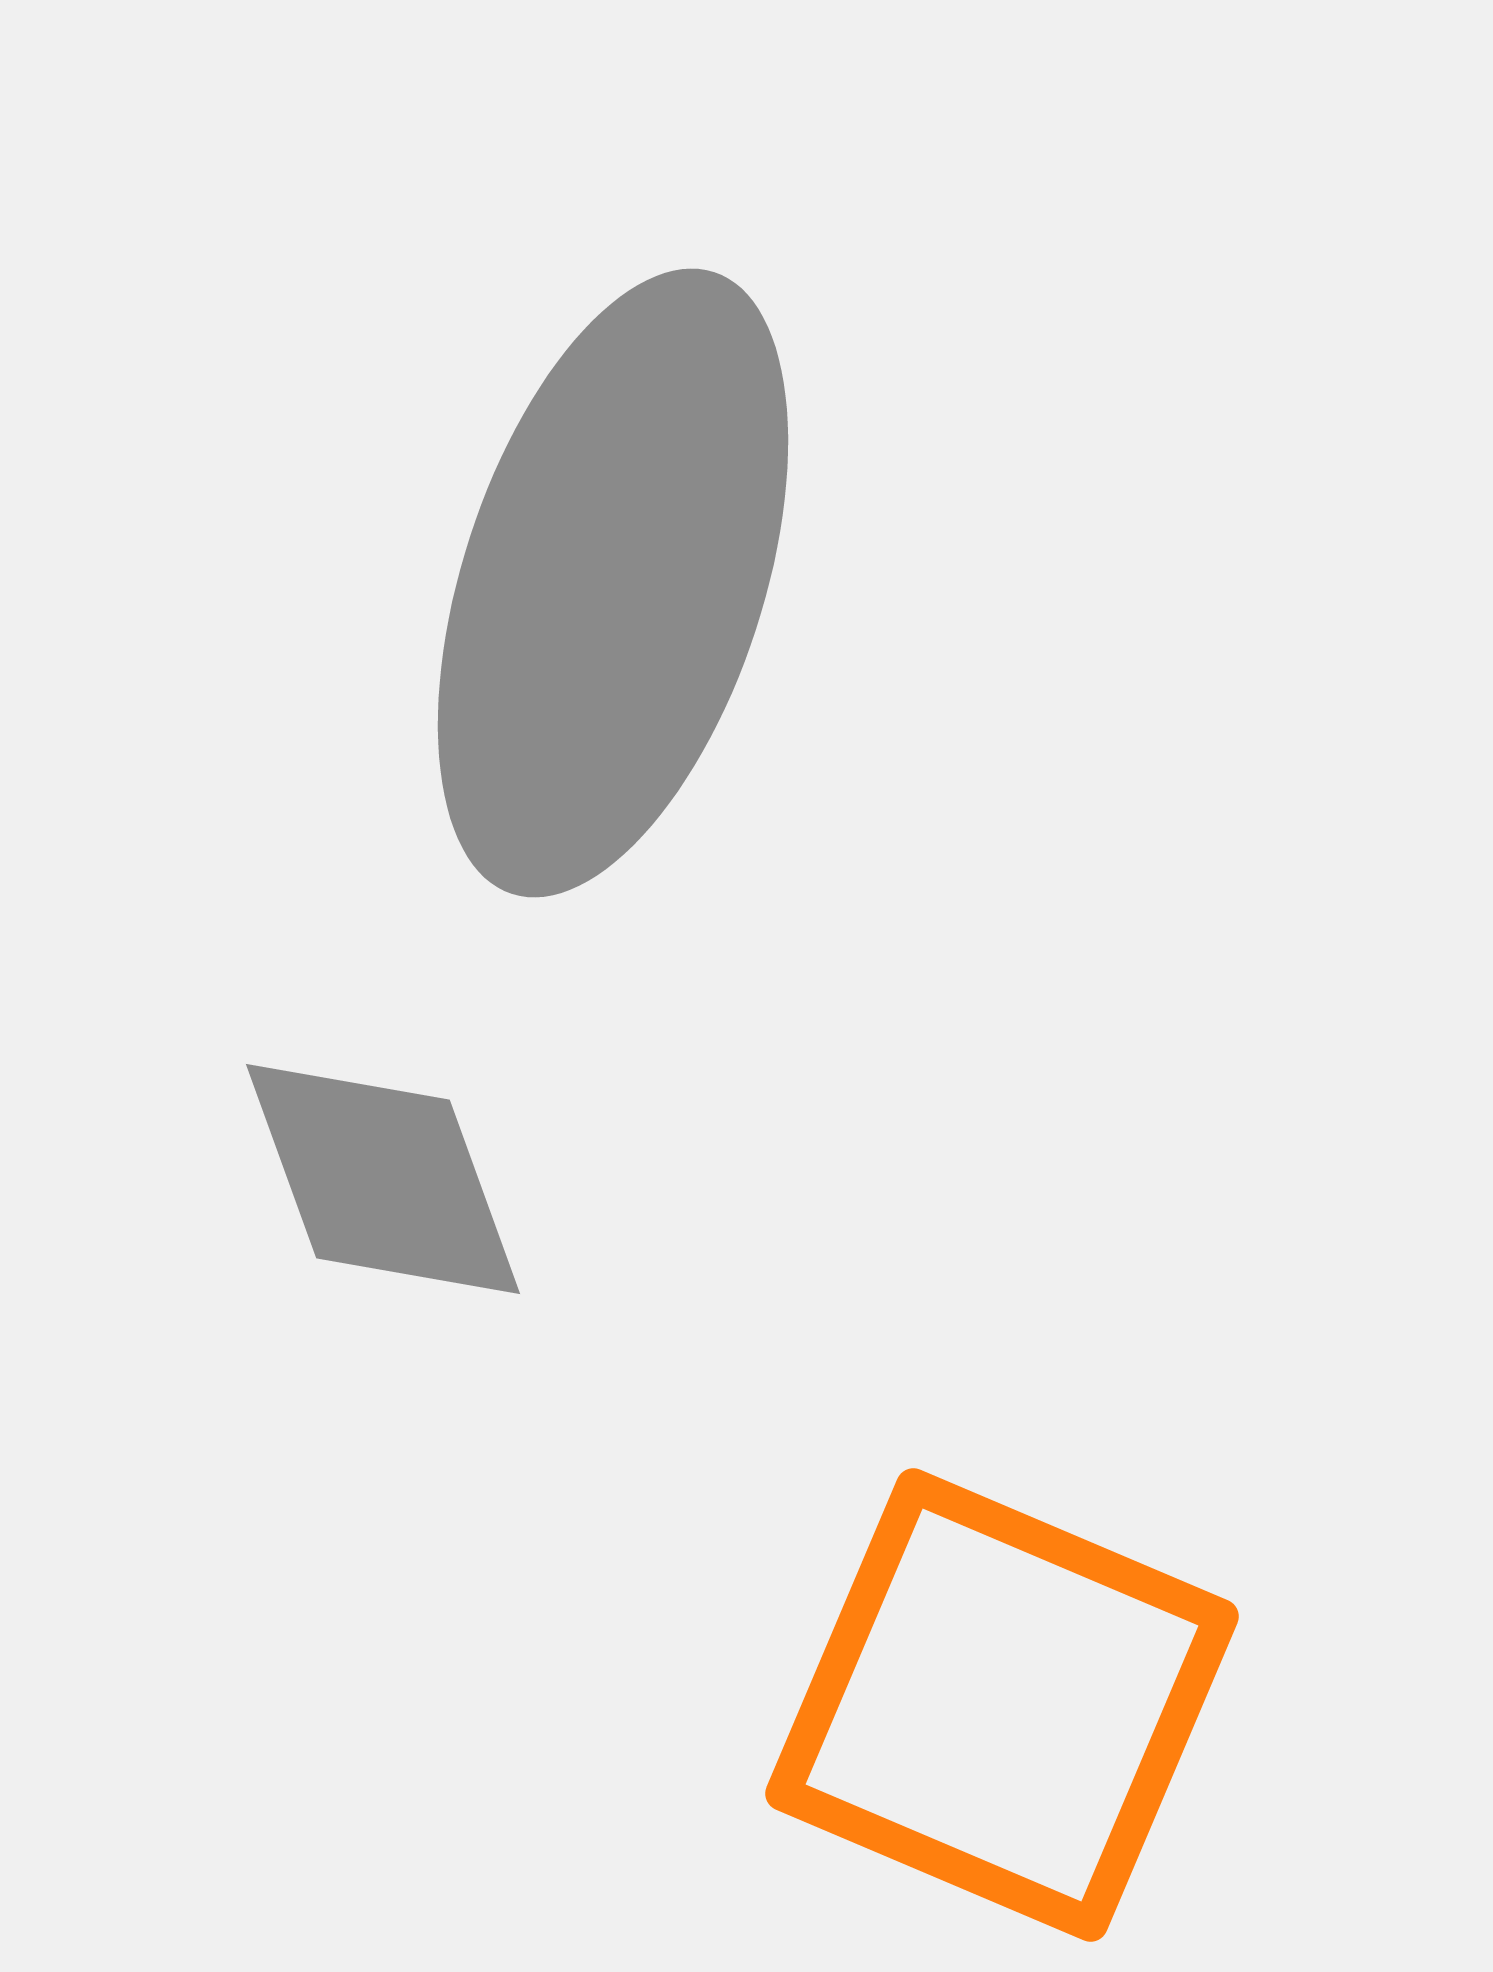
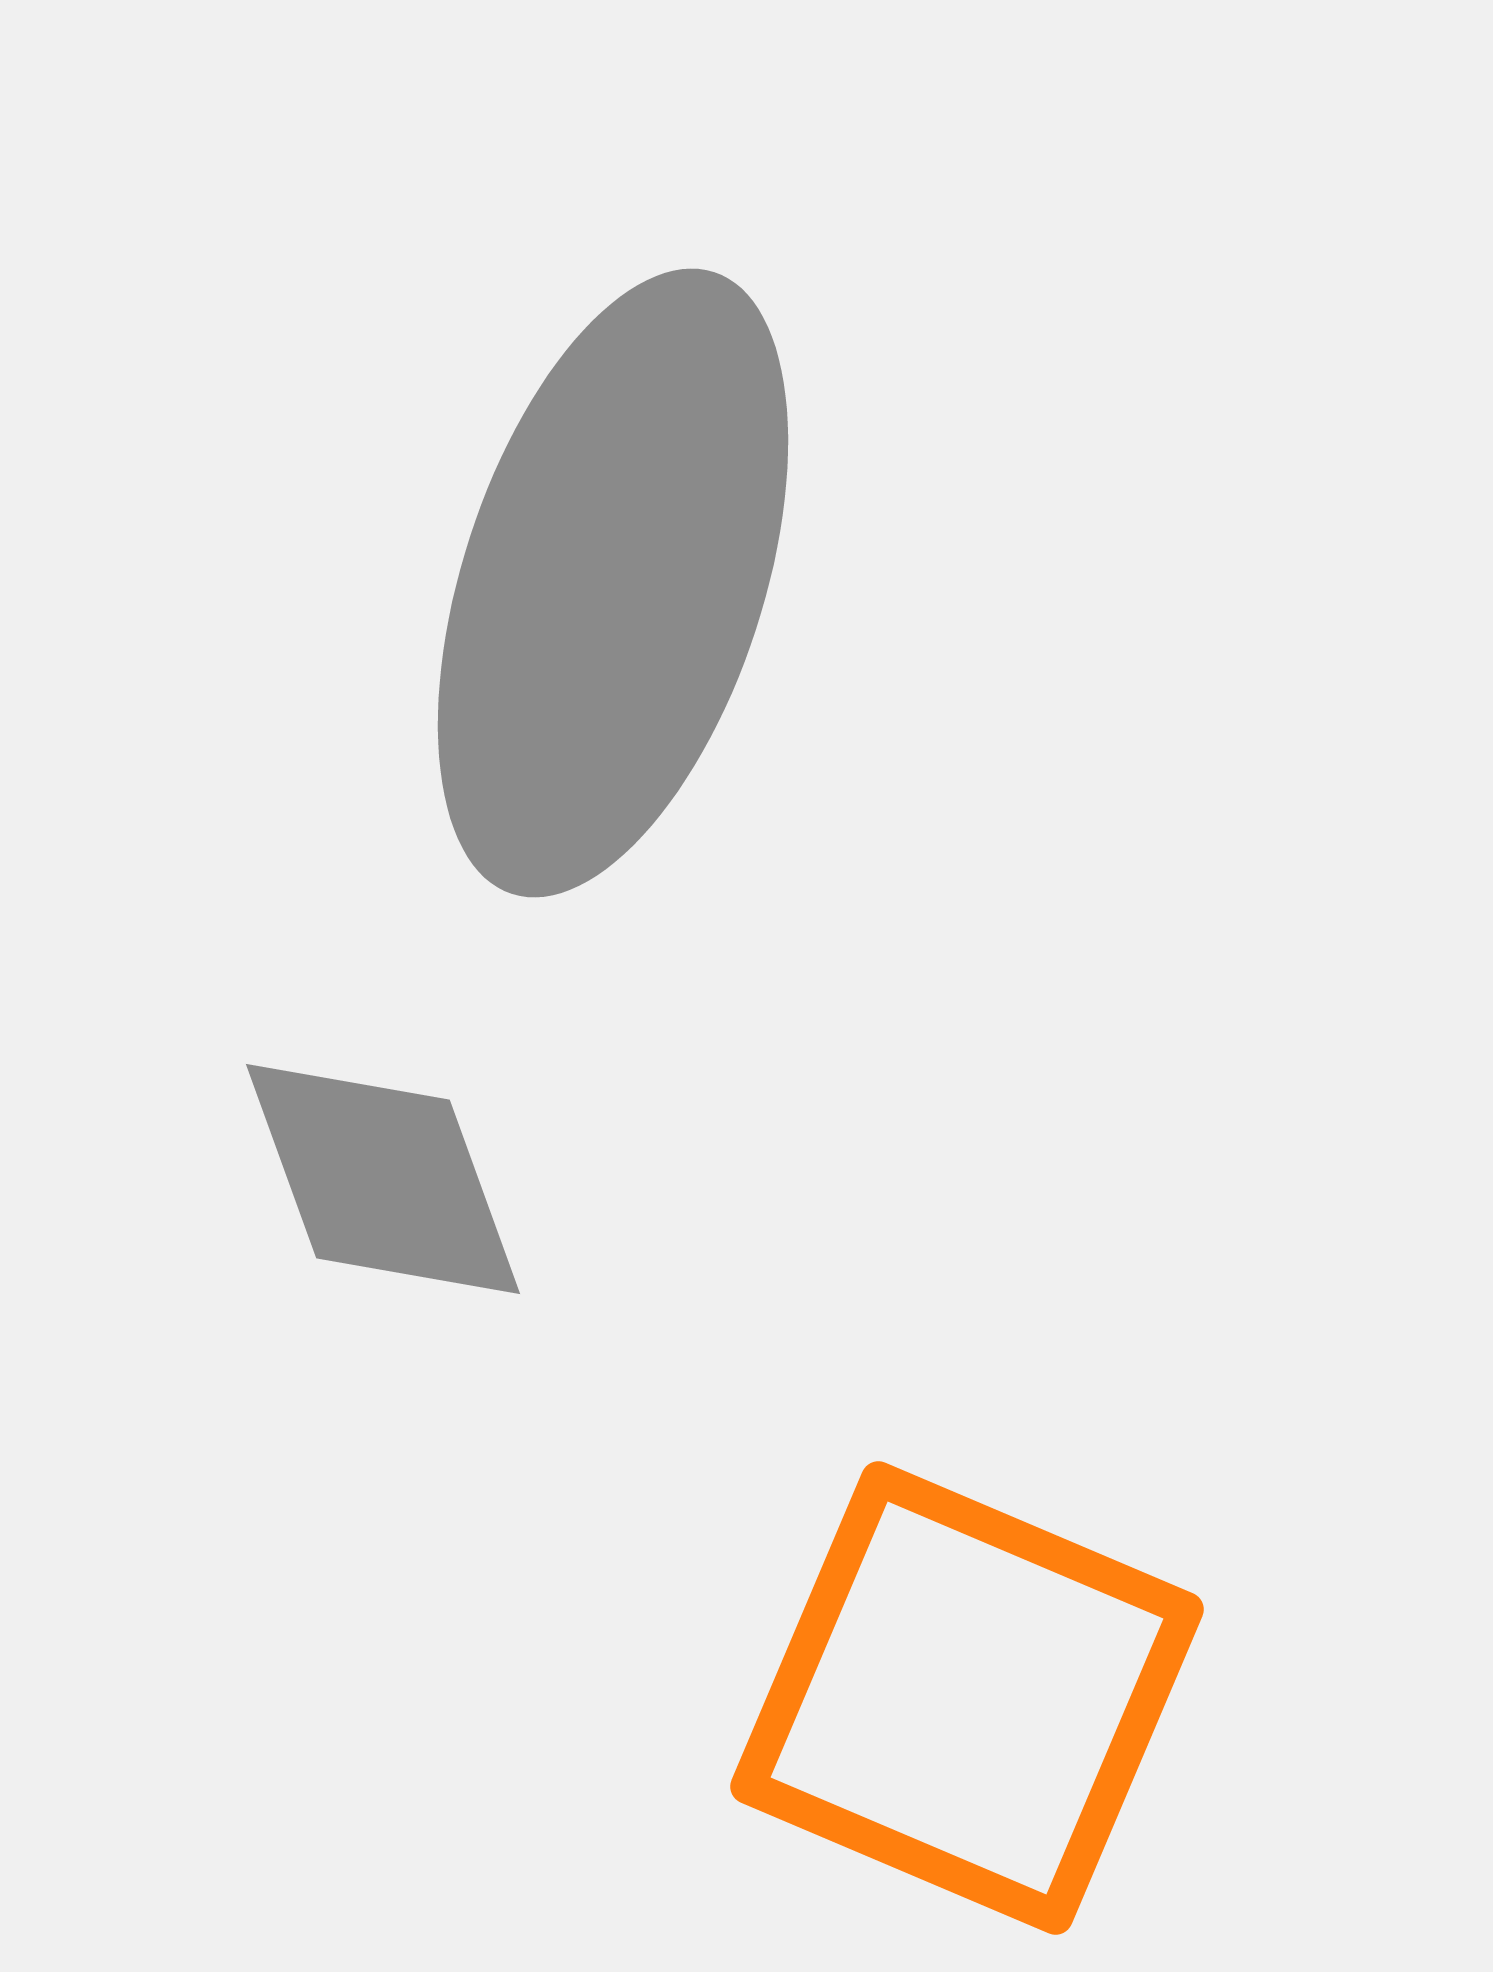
orange square: moved 35 px left, 7 px up
